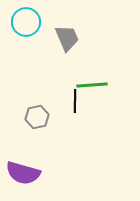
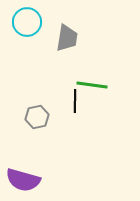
cyan circle: moved 1 px right
gray trapezoid: rotated 32 degrees clockwise
green line: rotated 12 degrees clockwise
purple semicircle: moved 7 px down
